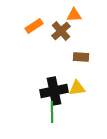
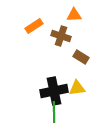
brown cross: moved 5 px down; rotated 30 degrees counterclockwise
brown rectangle: rotated 28 degrees clockwise
green line: moved 2 px right
